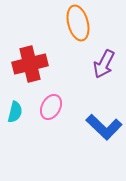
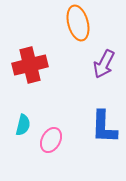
red cross: moved 1 px down
pink ellipse: moved 33 px down
cyan semicircle: moved 8 px right, 13 px down
blue L-shape: rotated 48 degrees clockwise
